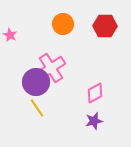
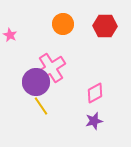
yellow line: moved 4 px right, 2 px up
